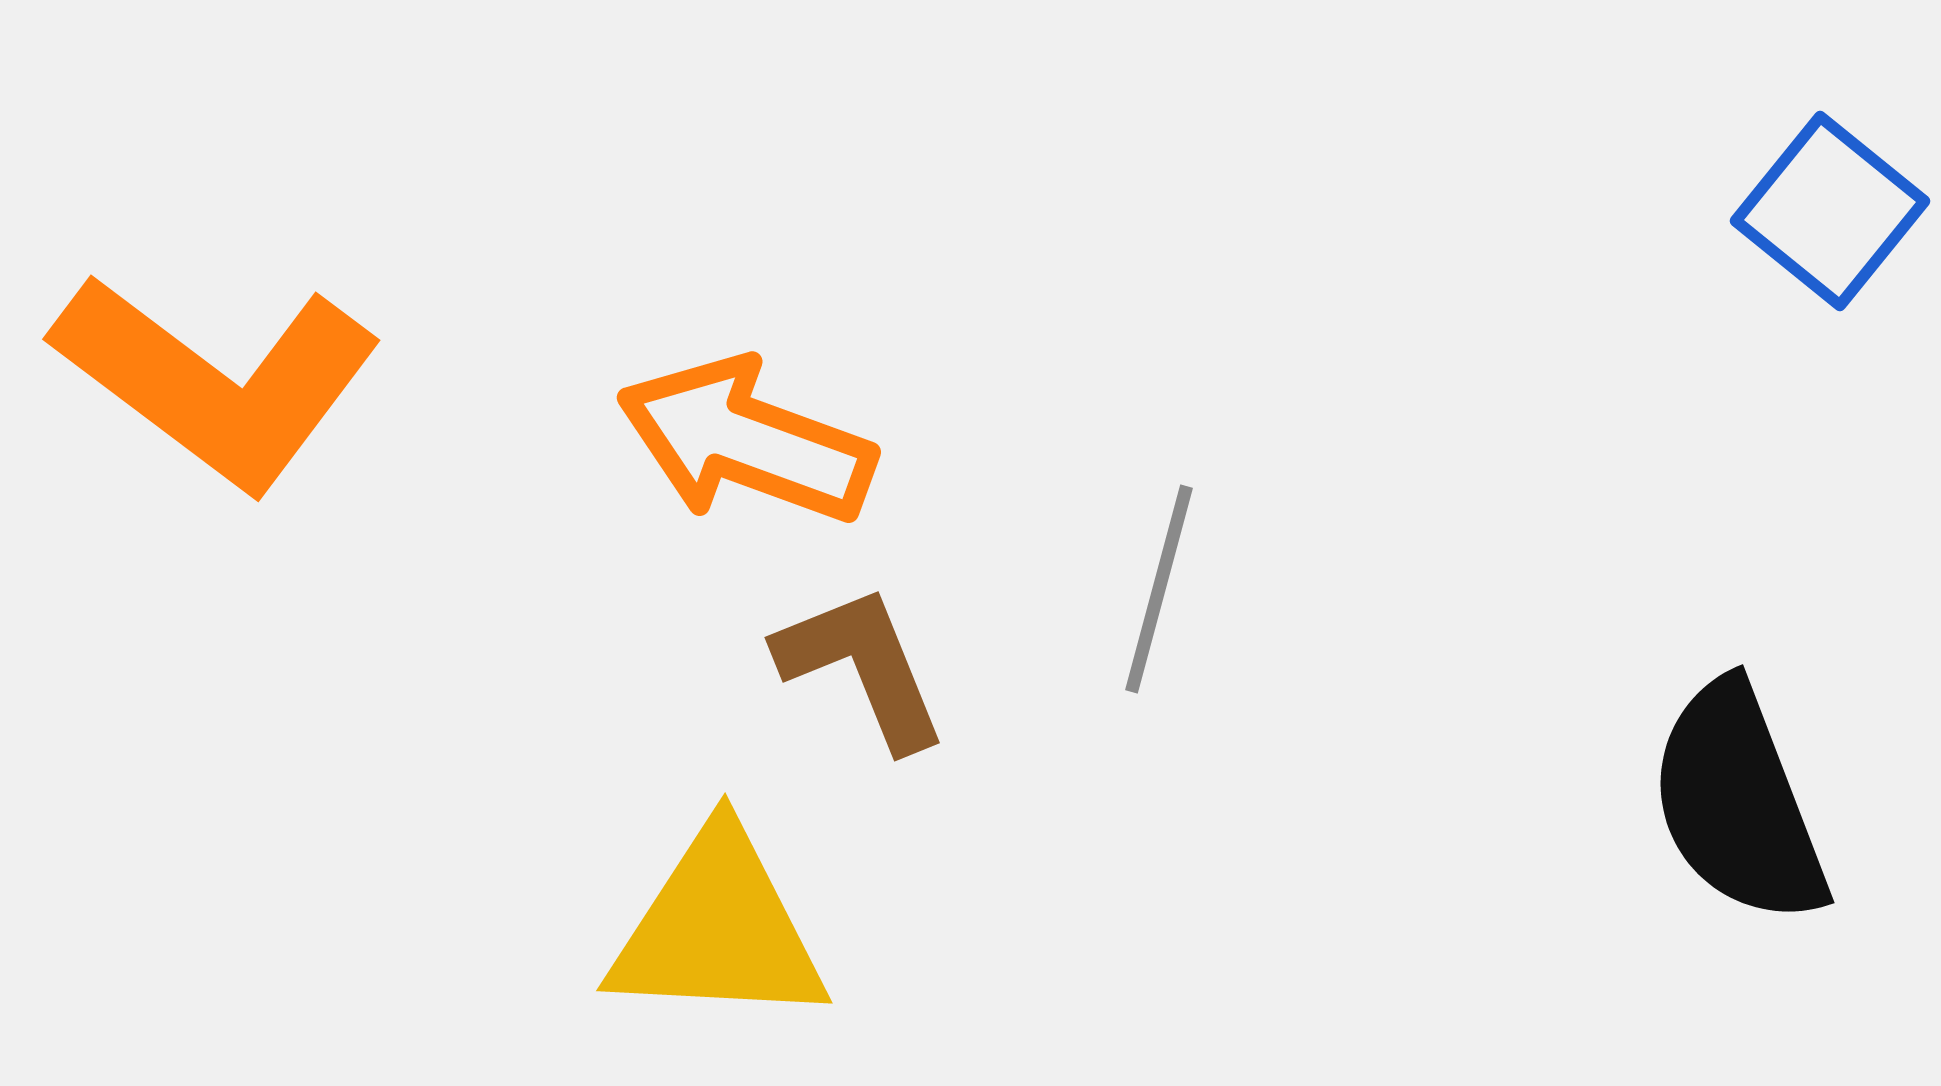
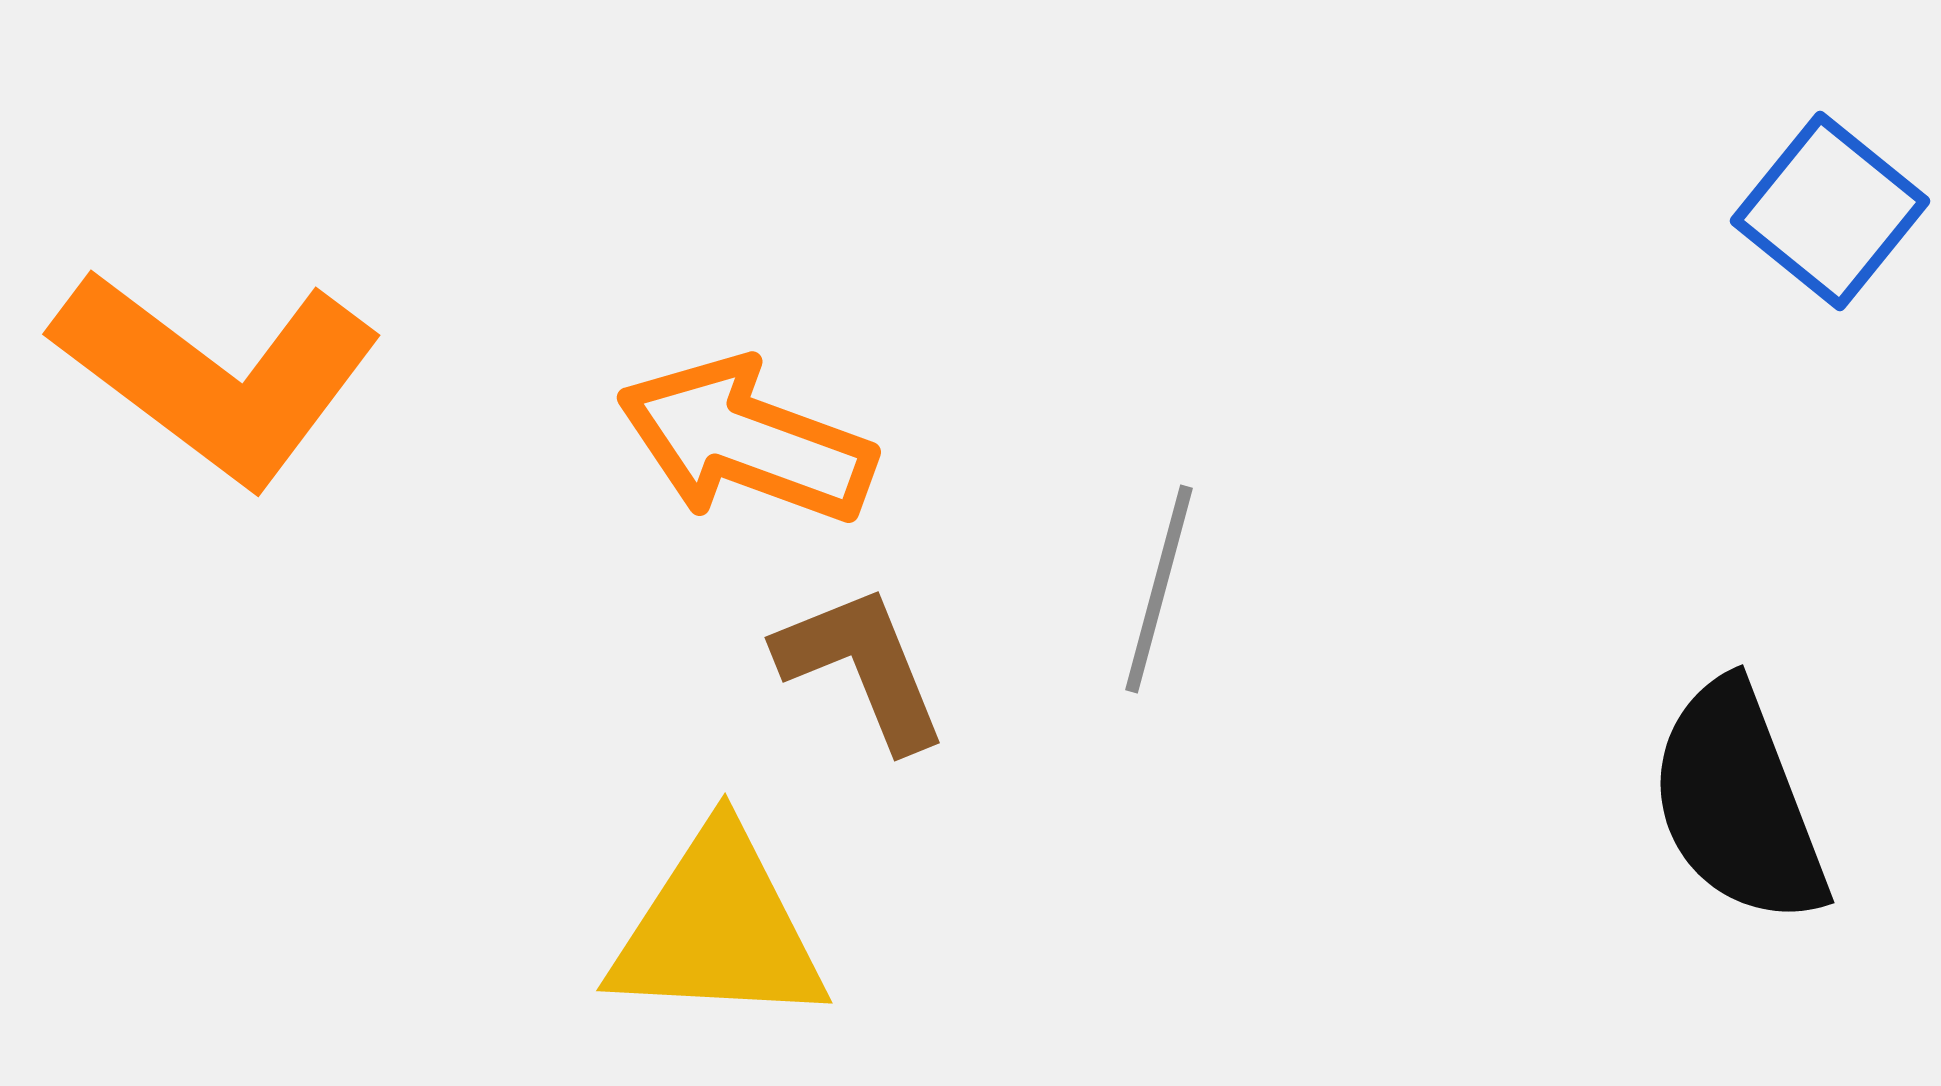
orange L-shape: moved 5 px up
